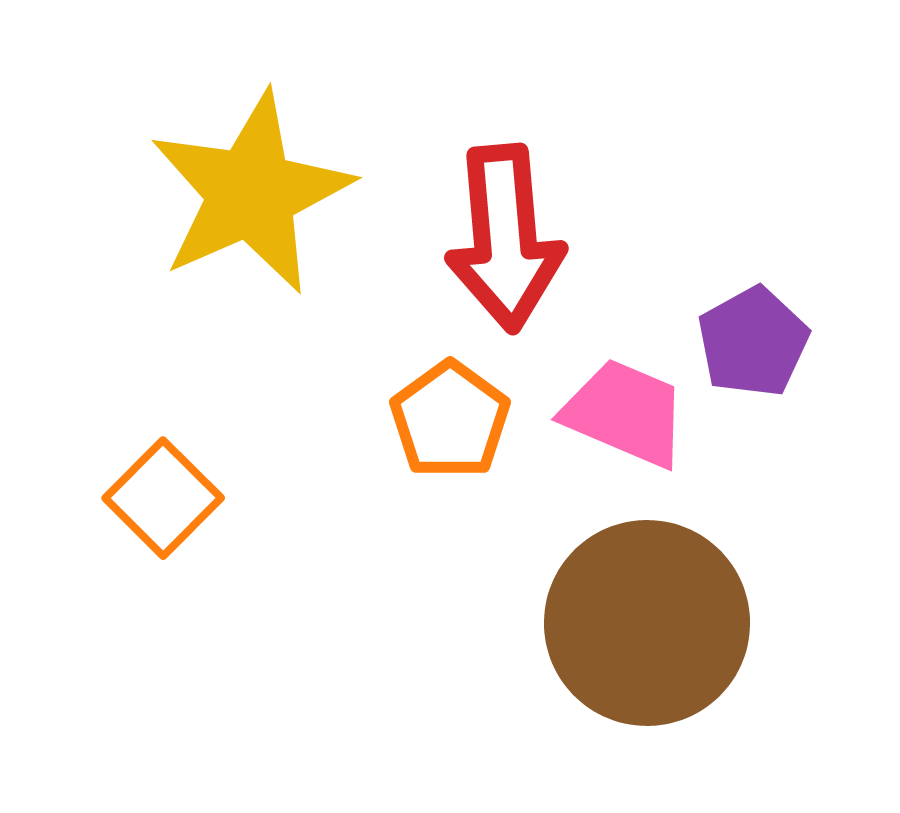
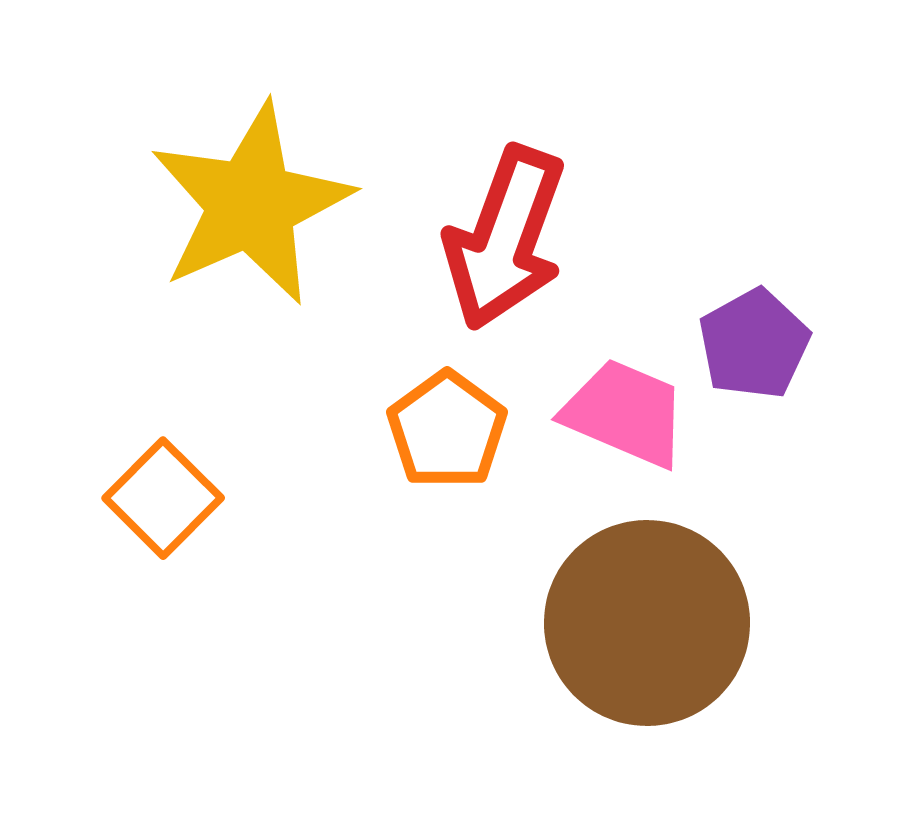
yellow star: moved 11 px down
red arrow: rotated 25 degrees clockwise
purple pentagon: moved 1 px right, 2 px down
orange pentagon: moved 3 px left, 10 px down
